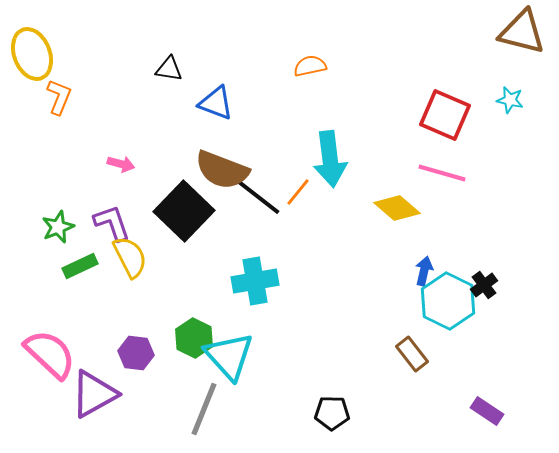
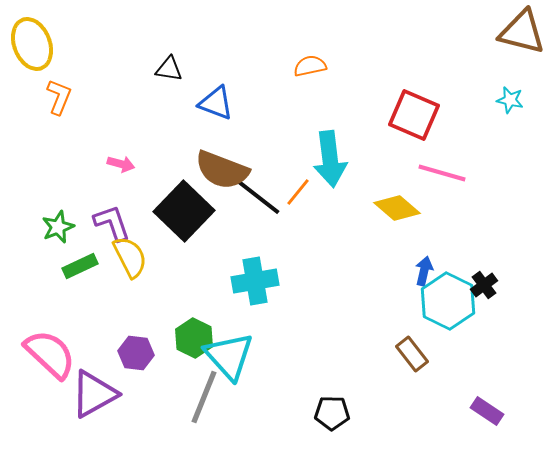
yellow ellipse: moved 10 px up
red square: moved 31 px left
gray line: moved 12 px up
